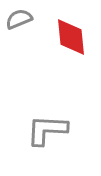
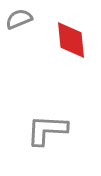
red diamond: moved 3 px down
